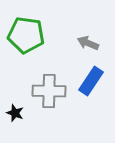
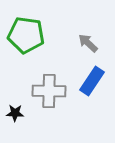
gray arrow: rotated 20 degrees clockwise
blue rectangle: moved 1 px right
black star: rotated 18 degrees counterclockwise
